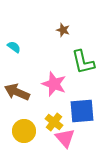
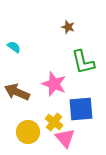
brown star: moved 5 px right, 3 px up
blue square: moved 1 px left, 2 px up
yellow circle: moved 4 px right, 1 px down
